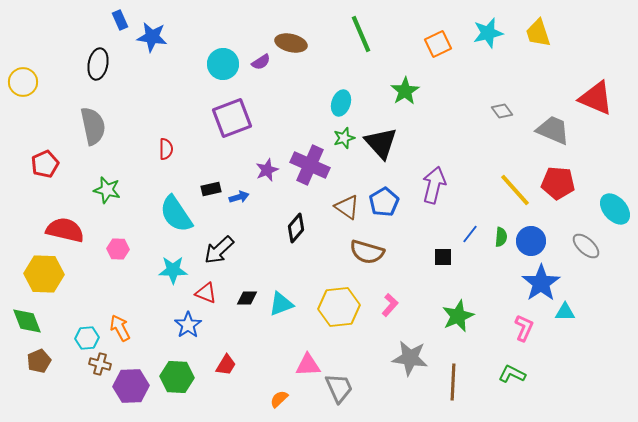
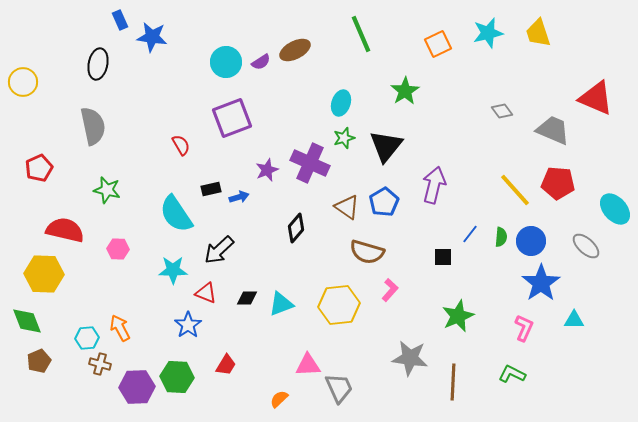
brown ellipse at (291, 43): moved 4 px right, 7 px down; rotated 40 degrees counterclockwise
cyan circle at (223, 64): moved 3 px right, 2 px up
black triangle at (381, 143): moved 5 px right, 3 px down; rotated 21 degrees clockwise
red semicircle at (166, 149): moved 15 px right, 4 px up; rotated 30 degrees counterclockwise
red pentagon at (45, 164): moved 6 px left, 4 px down
purple cross at (310, 165): moved 2 px up
pink L-shape at (390, 305): moved 15 px up
yellow hexagon at (339, 307): moved 2 px up
cyan triangle at (565, 312): moved 9 px right, 8 px down
purple hexagon at (131, 386): moved 6 px right, 1 px down
